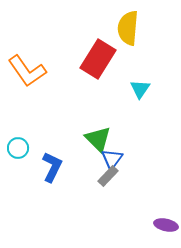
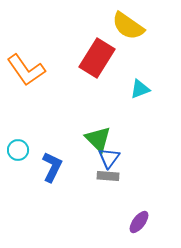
yellow semicircle: moved 2 px up; rotated 60 degrees counterclockwise
red rectangle: moved 1 px left, 1 px up
orange L-shape: moved 1 px left, 1 px up
cyan triangle: rotated 35 degrees clockwise
cyan circle: moved 2 px down
blue triangle: moved 3 px left, 1 px up
gray rectangle: rotated 50 degrees clockwise
purple ellipse: moved 27 px left, 3 px up; rotated 65 degrees counterclockwise
